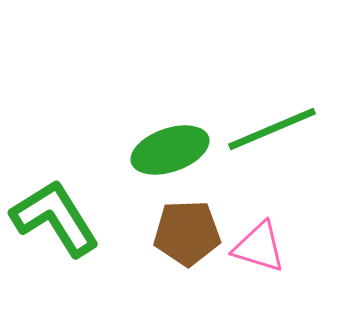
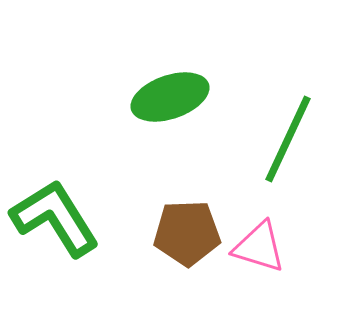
green line: moved 16 px right, 10 px down; rotated 42 degrees counterclockwise
green ellipse: moved 53 px up
